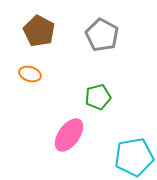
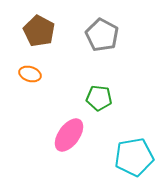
green pentagon: moved 1 px right, 1 px down; rotated 20 degrees clockwise
